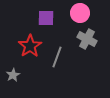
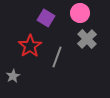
purple square: rotated 30 degrees clockwise
gray cross: rotated 18 degrees clockwise
gray star: moved 1 px down
